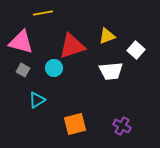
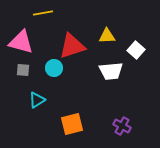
yellow triangle: rotated 18 degrees clockwise
gray square: rotated 24 degrees counterclockwise
orange square: moved 3 px left
